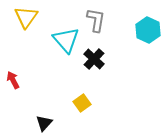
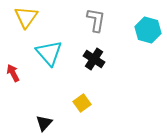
cyan hexagon: rotated 10 degrees counterclockwise
cyan triangle: moved 17 px left, 13 px down
black cross: rotated 10 degrees counterclockwise
red arrow: moved 7 px up
